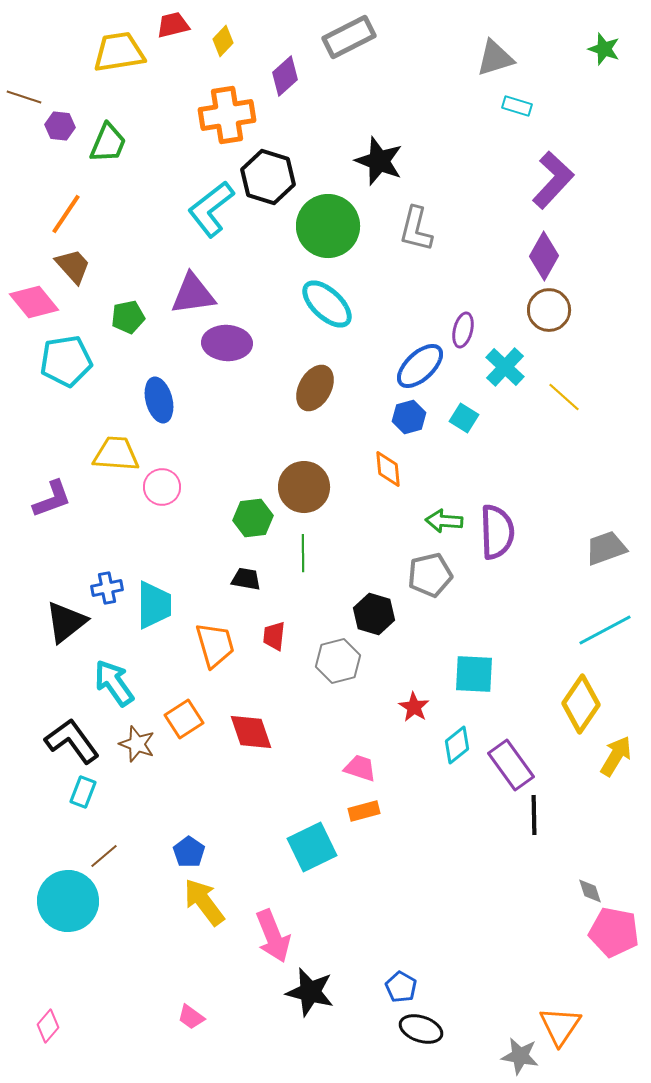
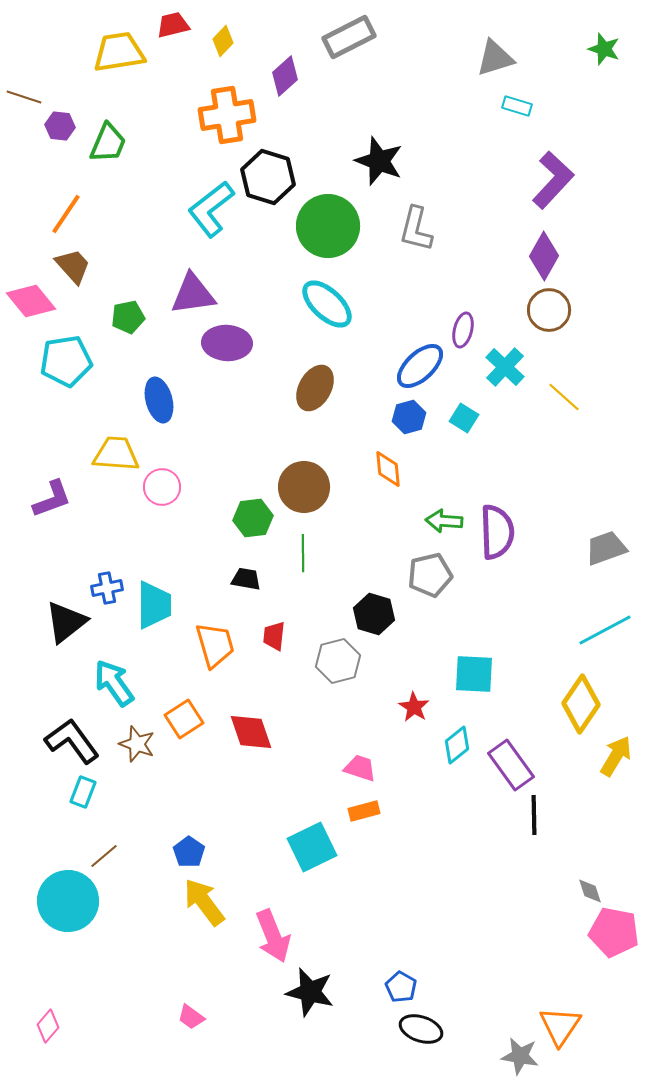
pink diamond at (34, 302): moved 3 px left, 1 px up
